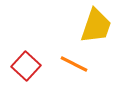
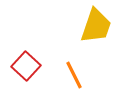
orange line: moved 11 px down; rotated 36 degrees clockwise
